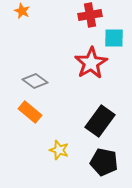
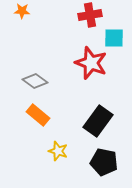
orange star: rotated 21 degrees counterclockwise
red star: rotated 20 degrees counterclockwise
orange rectangle: moved 8 px right, 3 px down
black rectangle: moved 2 px left
yellow star: moved 1 px left, 1 px down
